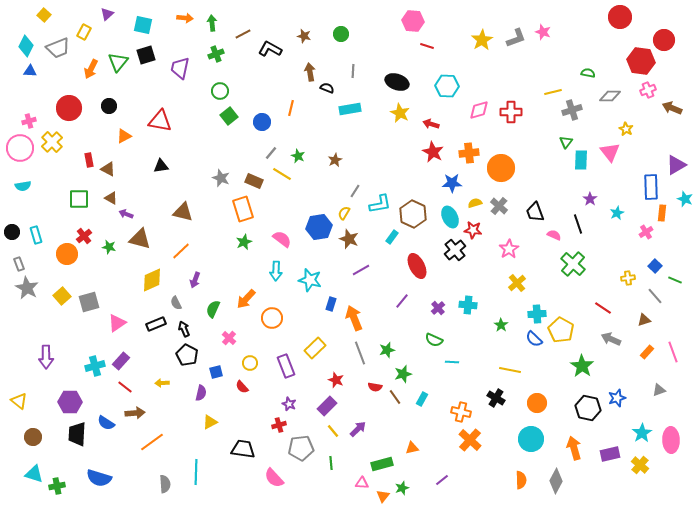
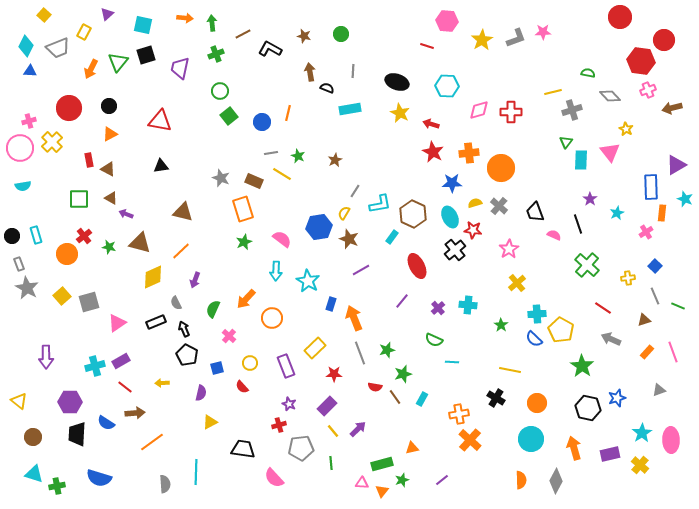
pink hexagon at (413, 21): moved 34 px right
pink star at (543, 32): rotated 21 degrees counterclockwise
gray diamond at (610, 96): rotated 45 degrees clockwise
orange line at (291, 108): moved 3 px left, 5 px down
brown arrow at (672, 108): rotated 36 degrees counterclockwise
orange triangle at (124, 136): moved 14 px left, 2 px up
gray line at (271, 153): rotated 40 degrees clockwise
black circle at (12, 232): moved 4 px down
brown triangle at (140, 239): moved 4 px down
green cross at (573, 264): moved 14 px right, 1 px down
yellow diamond at (152, 280): moved 1 px right, 3 px up
cyan star at (310, 280): moved 2 px left, 1 px down; rotated 15 degrees clockwise
green line at (675, 280): moved 3 px right, 26 px down
gray line at (655, 296): rotated 18 degrees clockwise
black rectangle at (156, 324): moved 2 px up
pink cross at (229, 338): moved 2 px up
purple rectangle at (121, 361): rotated 18 degrees clockwise
blue square at (216, 372): moved 1 px right, 4 px up
red star at (336, 380): moved 2 px left, 6 px up; rotated 21 degrees counterclockwise
orange cross at (461, 412): moved 2 px left, 2 px down; rotated 24 degrees counterclockwise
green star at (402, 488): moved 8 px up
orange triangle at (383, 496): moved 1 px left, 5 px up
